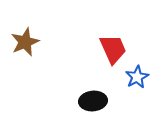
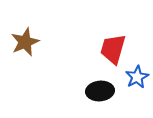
red trapezoid: rotated 140 degrees counterclockwise
black ellipse: moved 7 px right, 10 px up
